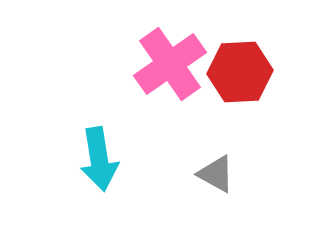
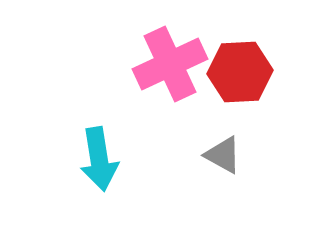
pink cross: rotated 10 degrees clockwise
gray triangle: moved 7 px right, 19 px up
